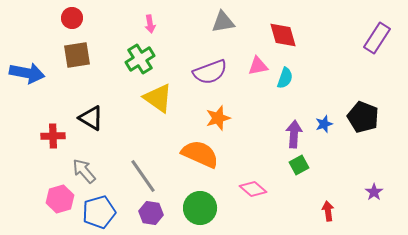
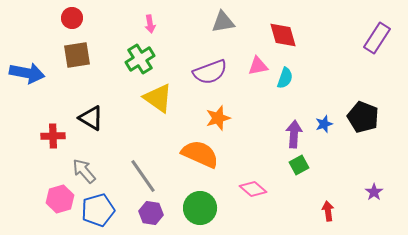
blue pentagon: moved 1 px left, 2 px up
